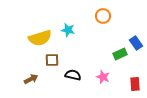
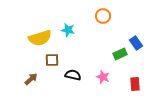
brown arrow: rotated 16 degrees counterclockwise
